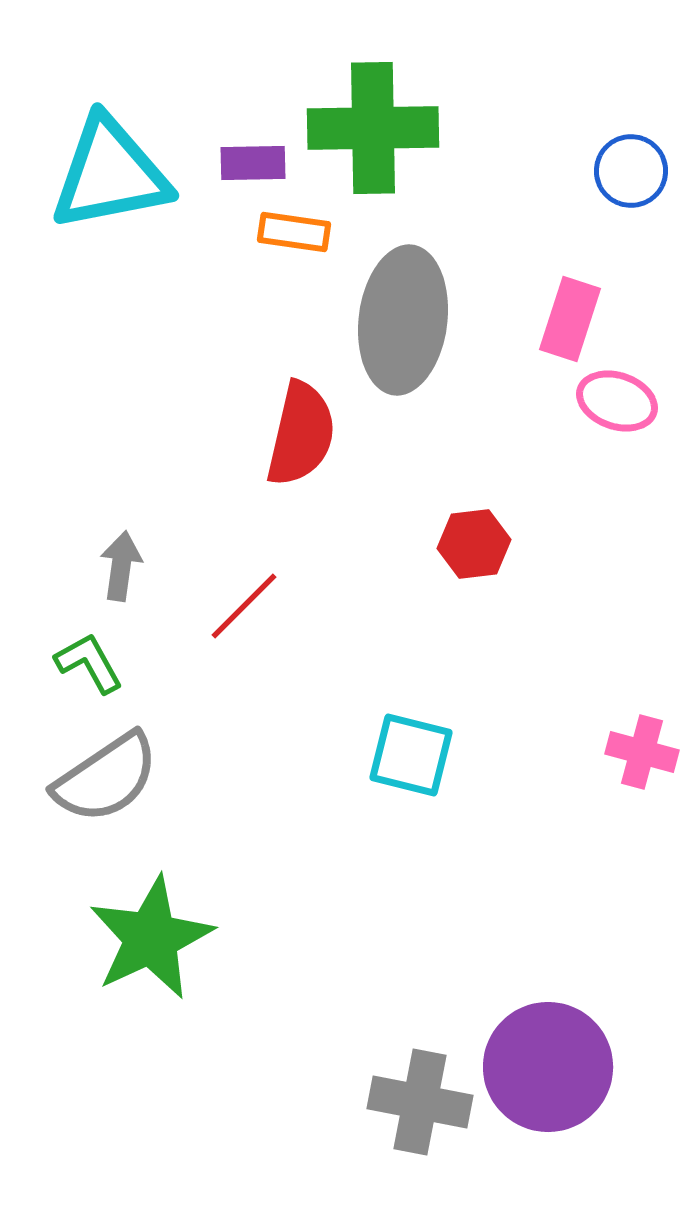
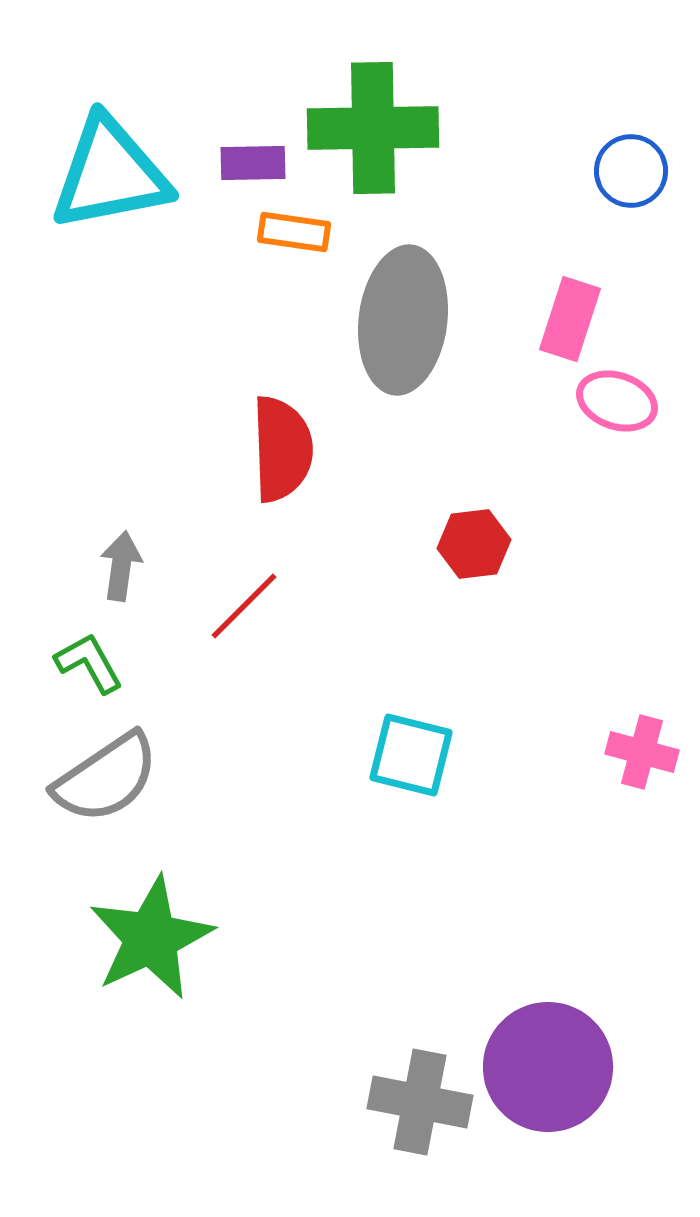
red semicircle: moved 19 px left, 15 px down; rotated 15 degrees counterclockwise
